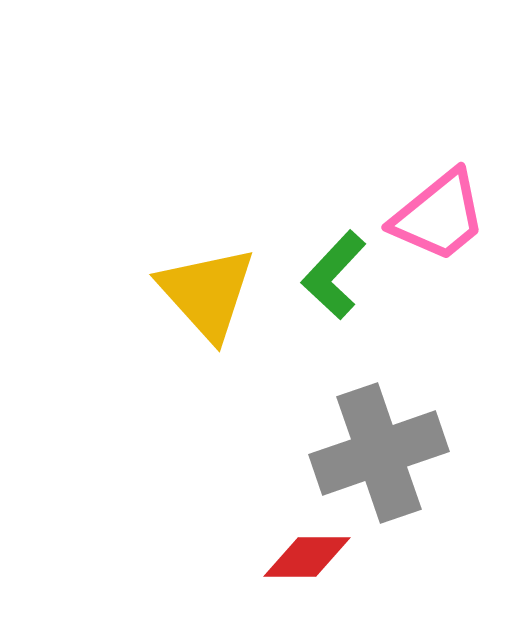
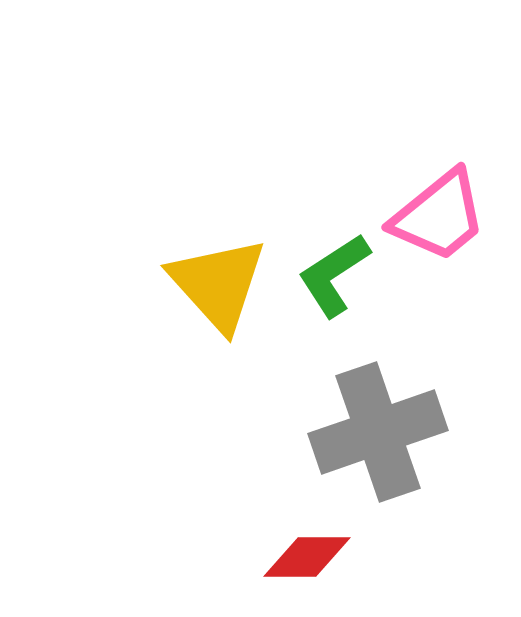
green L-shape: rotated 14 degrees clockwise
yellow triangle: moved 11 px right, 9 px up
gray cross: moved 1 px left, 21 px up
